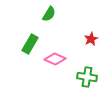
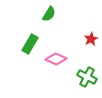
pink diamond: moved 1 px right
green cross: rotated 18 degrees clockwise
